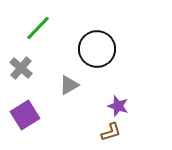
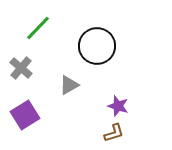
black circle: moved 3 px up
brown L-shape: moved 3 px right, 1 px down
